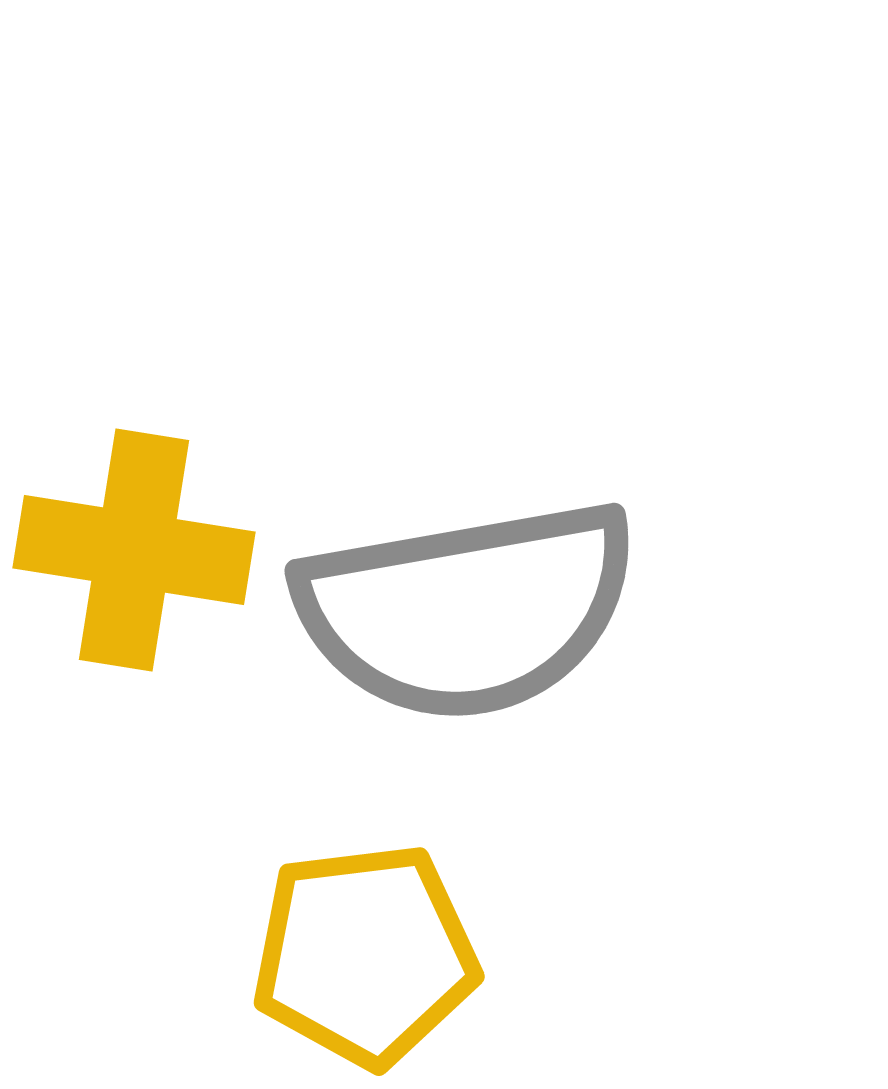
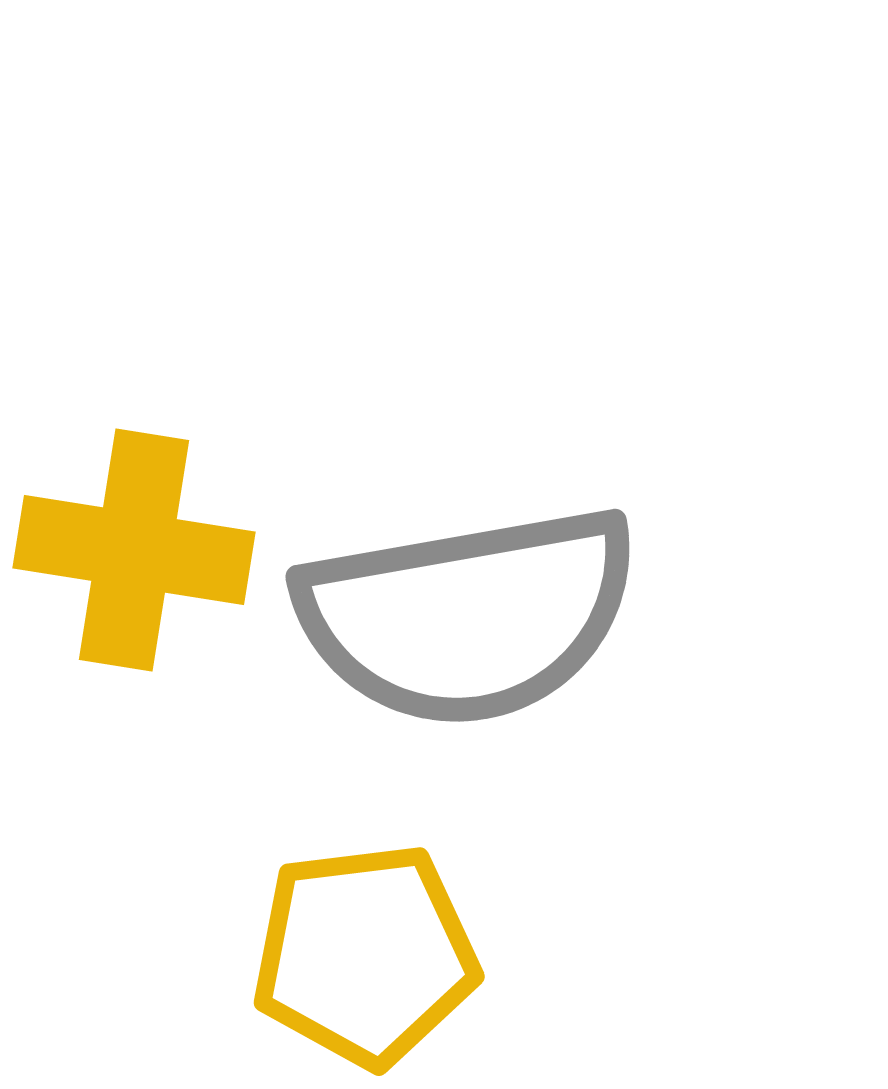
gray semicircle: moved 1 px right, 6 px down
